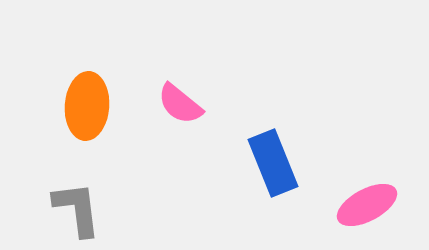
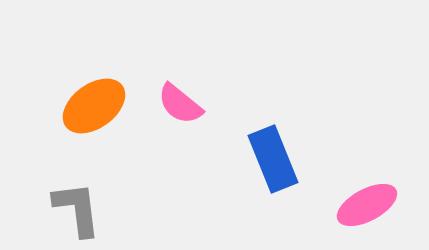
orange ellipse: moved 7 px right; rotated 50 degrees clockwise
blue rectangle: moved 4 px up
